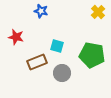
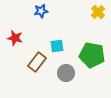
blue star: rotated 24 degrees counterclockwise
red star: moved 1 px left, 1 px down
cyan square: rotated 24 degrees counterclockwise
brown rectangle: rotated 30 degrees counterclockwise
gray circle: moved 4 px right
